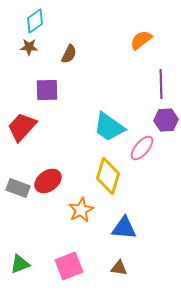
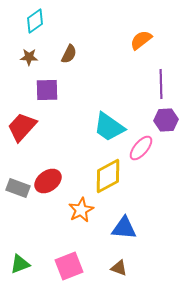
brown star: moved 10 px down
pink ellipse: moved 1 px left
yellow diamond: rotated 45 degrees clockwise
brown triangle: rotated 12 degrees clockwise
